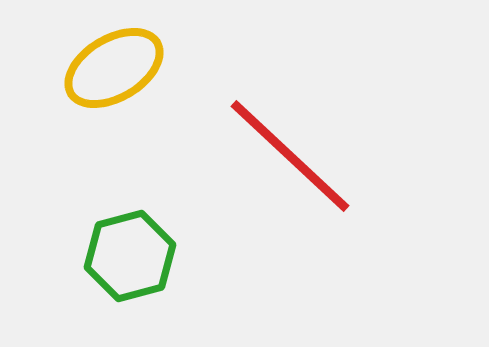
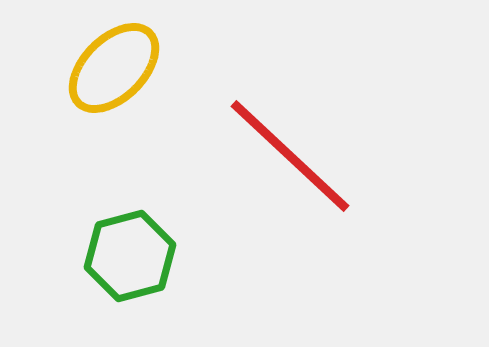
yellow ellipse: rotated 14 degrees counterclockwise
